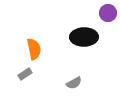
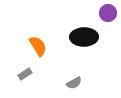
orange semicircle: moved 4 px right, 3 px up; rotated 20 degrees counterclockwise
